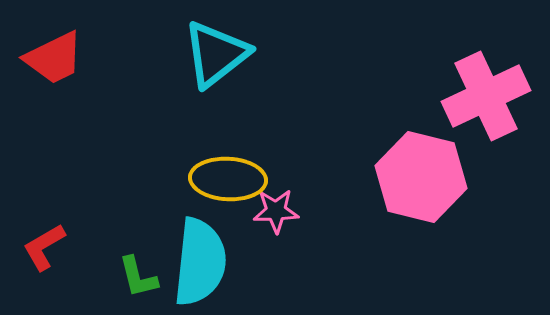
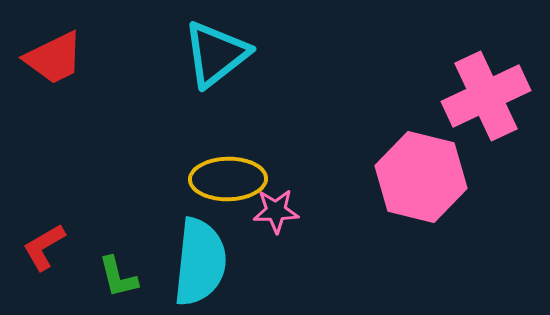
yellow ellipse: rotated 4 degrees counterclockwise
green L-shape: moved 20 px left
